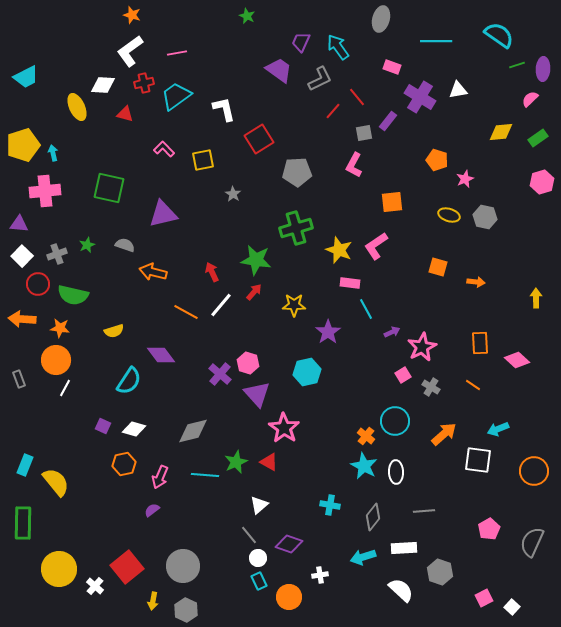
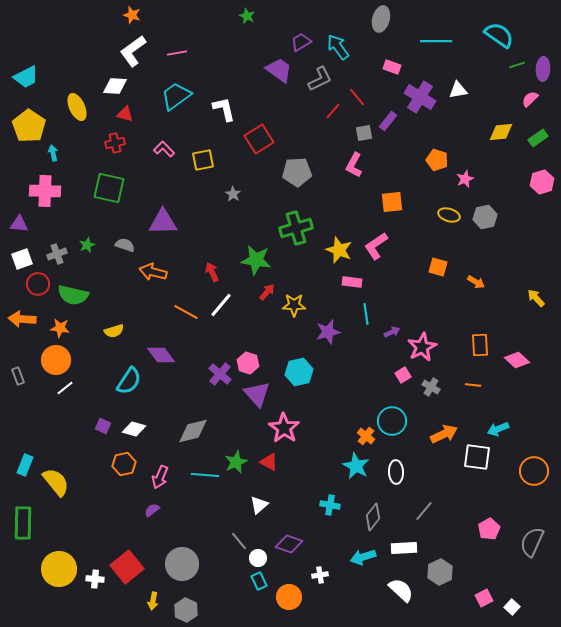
purple trapezoid at (301, 42): rotated 35 degrees clockwise
white L-shape at (130, 51): moved 3 px right
red cross at (144, 83): moved 29 px left, 60 px down
white diamond at (103, 85): moved 12 px right, 1 px down
yellow pentagon at (23, 145): moved 6 px right, 19 px up; rotated 20 degrees counterclockwise
pink cross at (45, 191): rotated 8 degrees clockwise
purple triangle at (163, 214): moved 8 px down; rotated 12 degrees clockwise
gray hexagon at (485, 217): rotated 25 degrees counterclockwise
white square at (22, 256): moved 3 px down; rotated 25 degrees clockwise
orange arrow at (476, 282): rotated 24 degrees clockwise
pink rectangle at (350, 283): moved 2 px right, 1 px up
red arrow at (254, 292): moved 13 px right
yellow arrow at (536, 298): rotated 42 degrees counterclockwise
cyan line at (366, 309): moved 5 px down; rotated 20 degrees clockwise
purple star at (328, 332): rotated 20 degrees clockwise
orange rectangle at (480, 343): moved 2 px down
cyan hexagon at (307, 372): moved 8 px left
gray rectangle at (19, 379): moved 1 px left, 3 px up
orange line at (473, 385): rotated 28 degrees counterclockwise
white line at (65, 388): rotated 24 degrees clockwise
cyan circle at (395, 421): moved 3 px left
orange arrow at (444, 434): rotated 16 degrees clockwise
white square at (478, 460): moved 1 px left, 3 px up
cyan star at (364, 466): moved 8 px left
gray line at (424, 511): rotated 45 degrees counterclockwise
gray line at (249, 535): moved 10 px left, 6 px down
gray circle at (183, 566): moved 1 px left, 2 px up
gray hexagon at (440, 572): rotated 15 degrees clockwise
white cross at (95, 586): moved 7 px up; rotated 36 degrees counterclockwise
